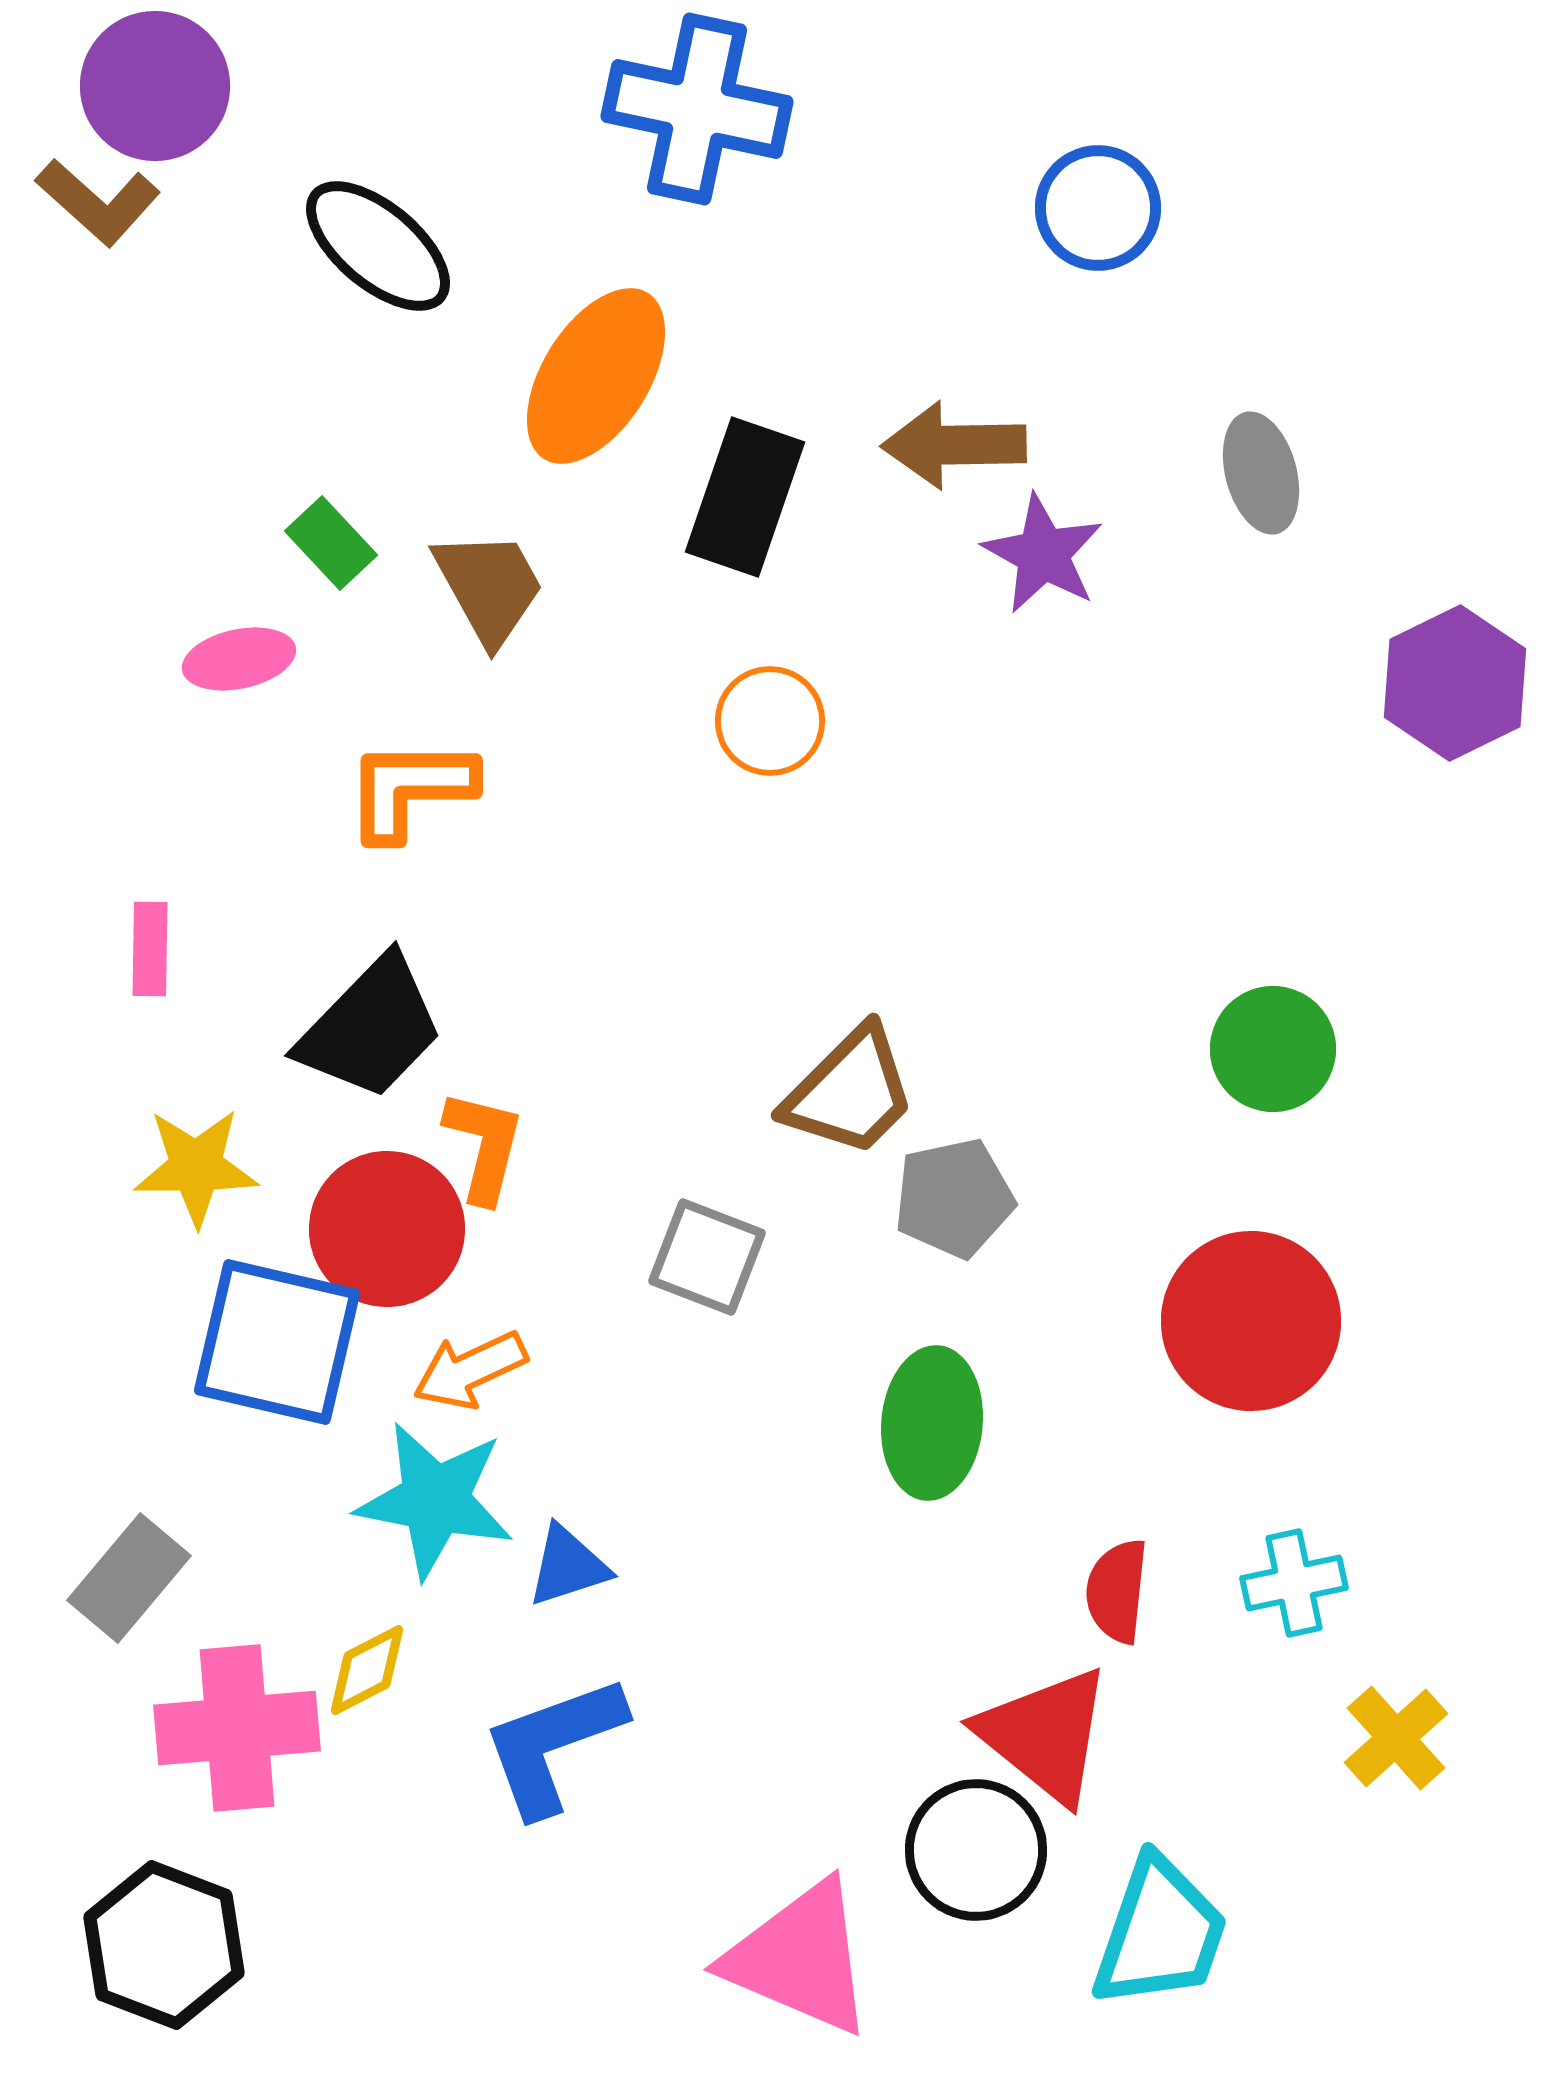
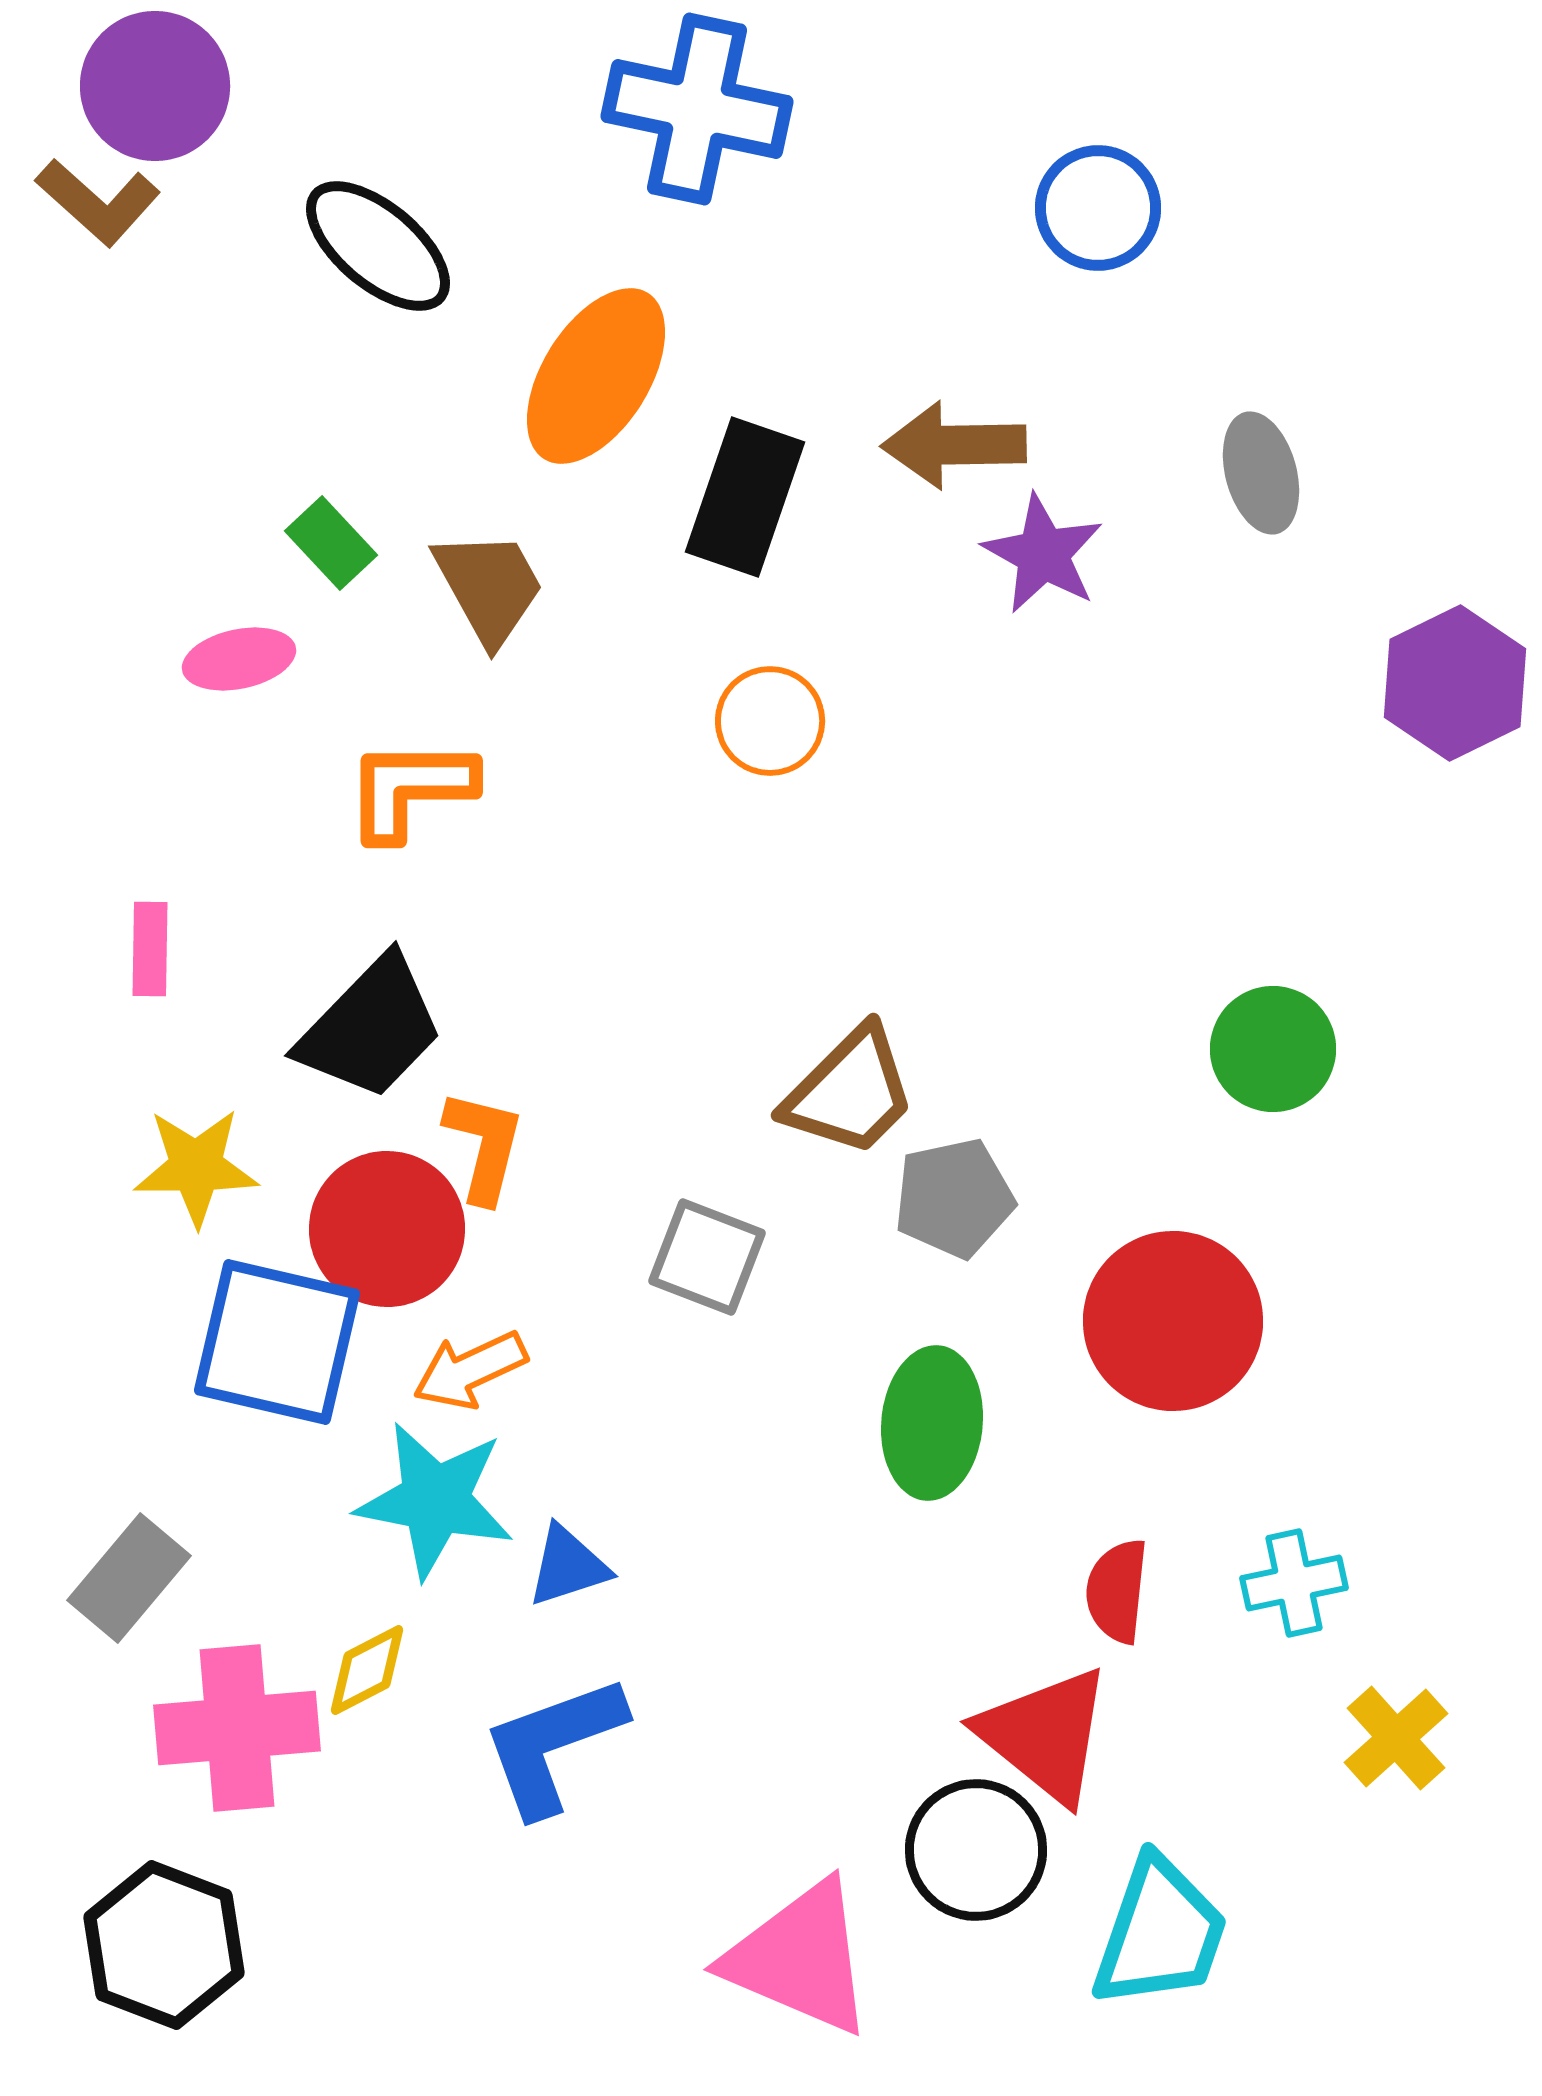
red circle at (1251, 1321): moved 78 px left
